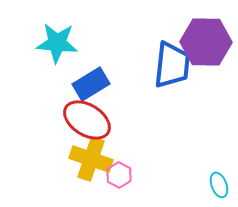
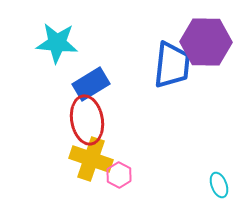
red ellipse: rotated 48 degrees clockwise
